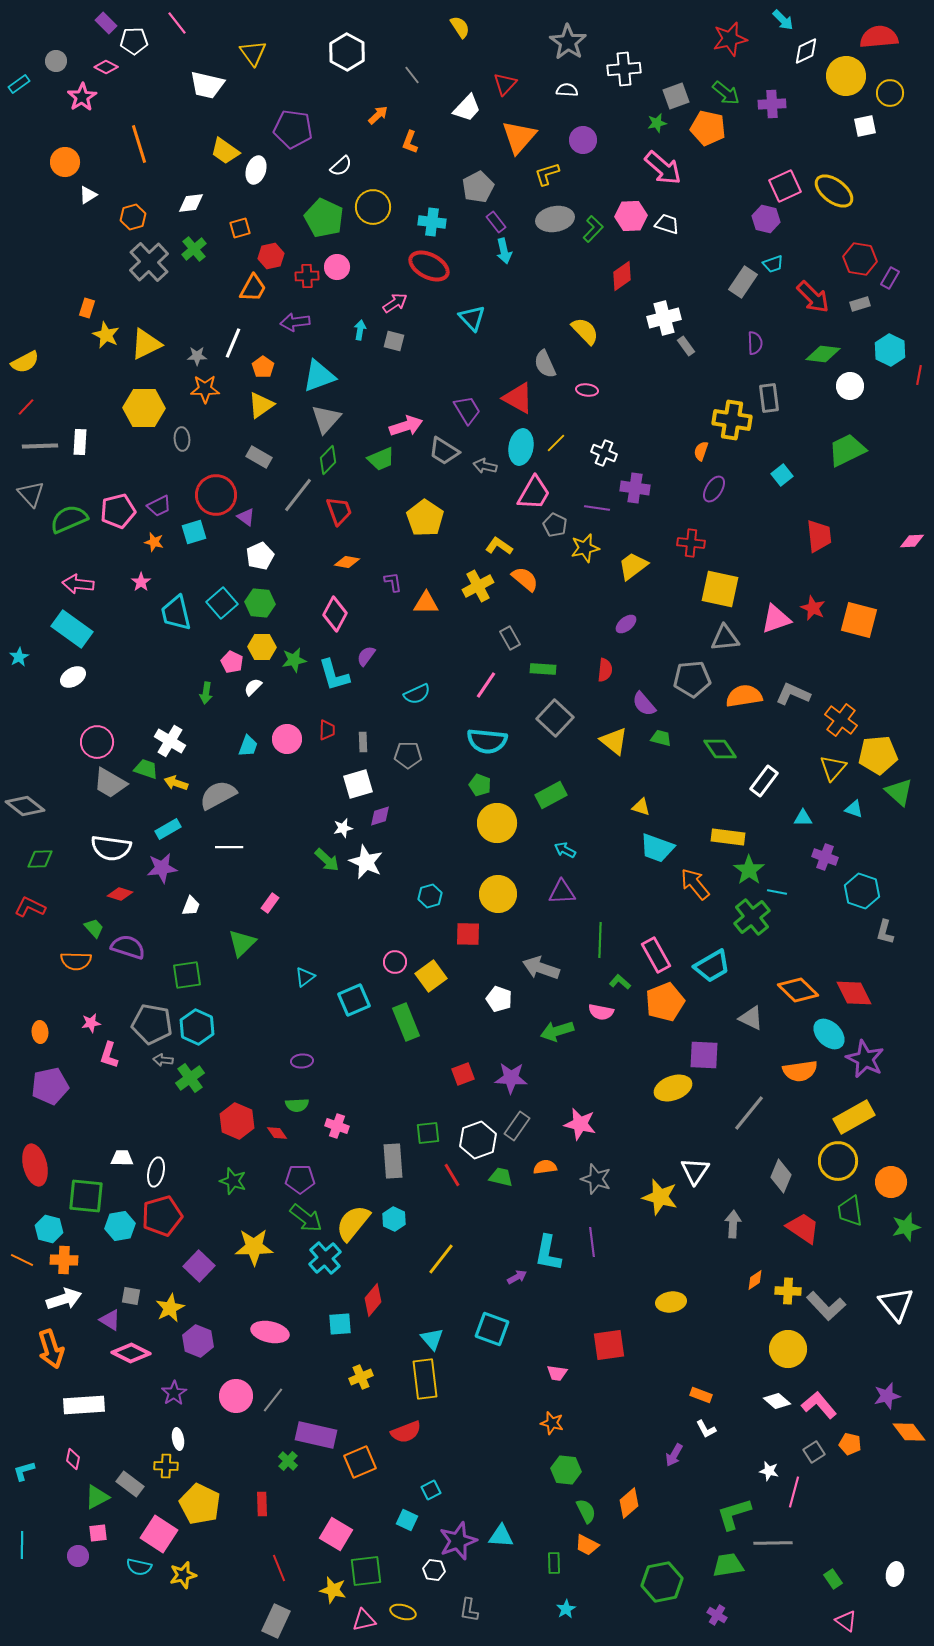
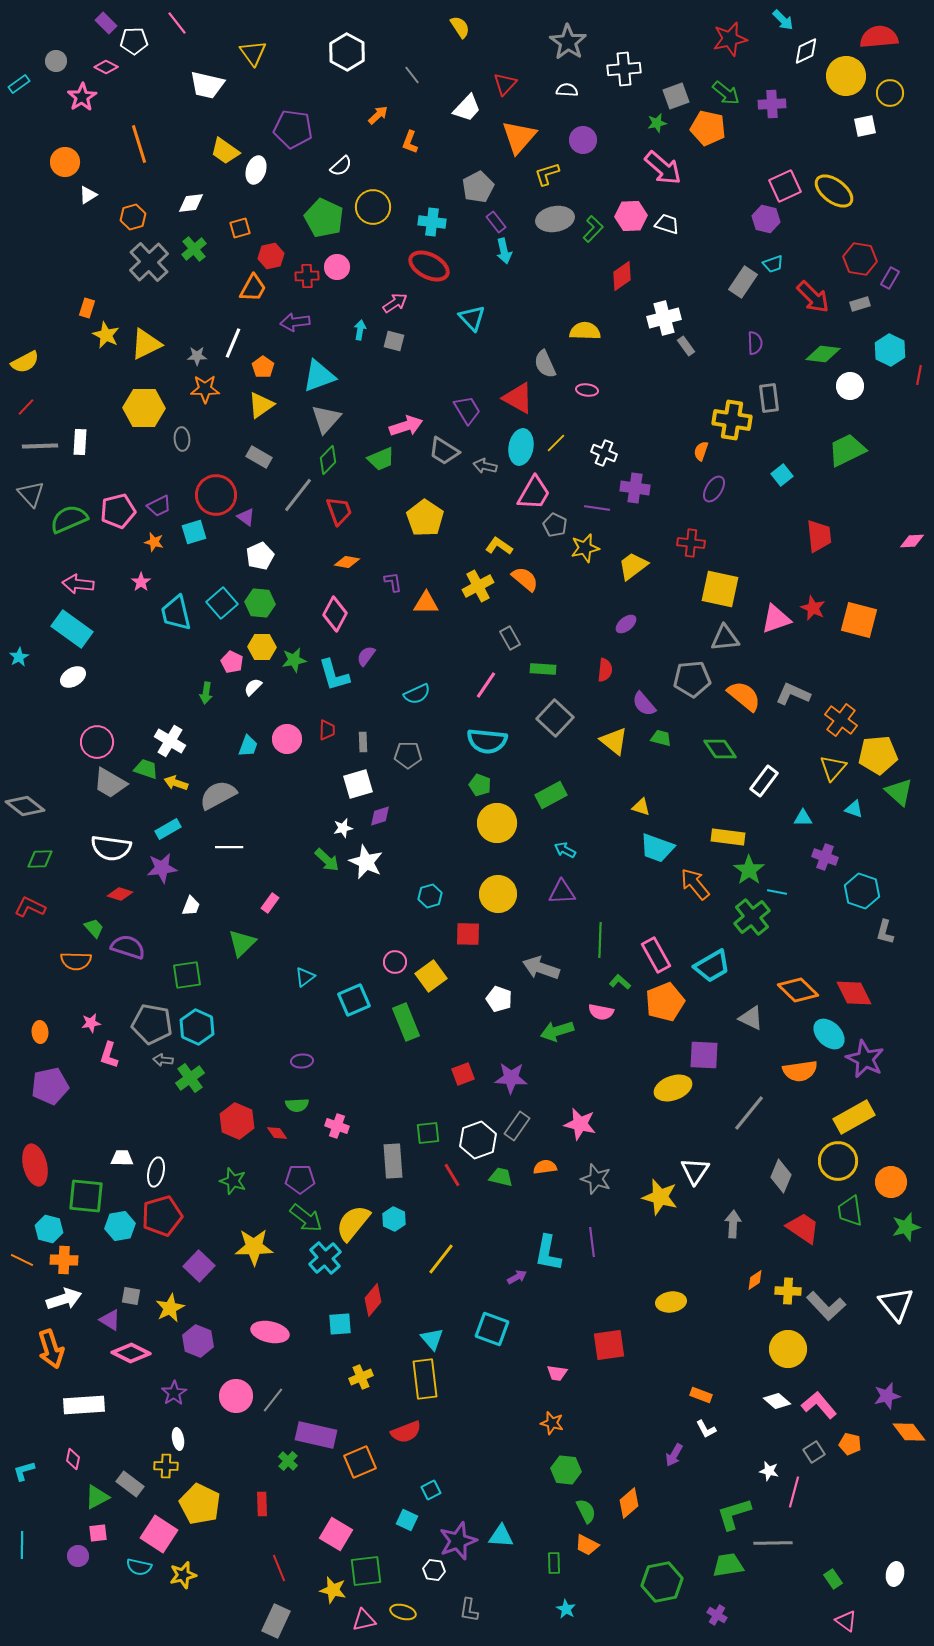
yellow semicircle at (585, 331): rotated 44 degrees counterclockwise
orange semicircle at (744, 696): rotated 48 degrees clockwise
cyan star at (566, 1609): rotated 12 degrees counterclockwise
